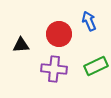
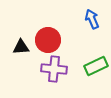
blue arrow: moved 3 px right, 2 px up
red circle: moved 11 px left, 6 px down
black triangle: moved 2 px down
